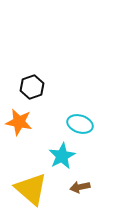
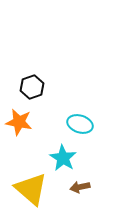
cyan star: moved 1 px right, 2 px down; rotated 12 degrees counterclockwise
